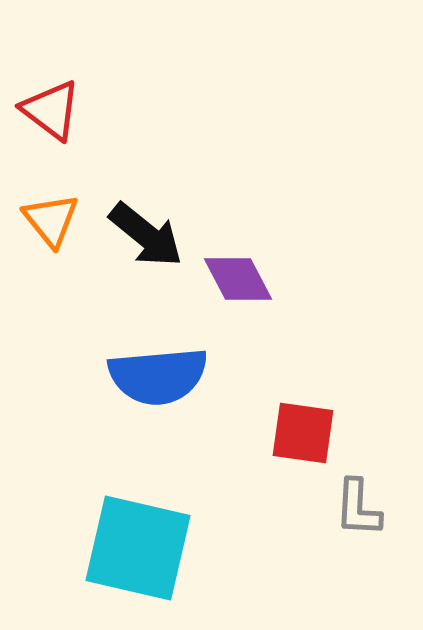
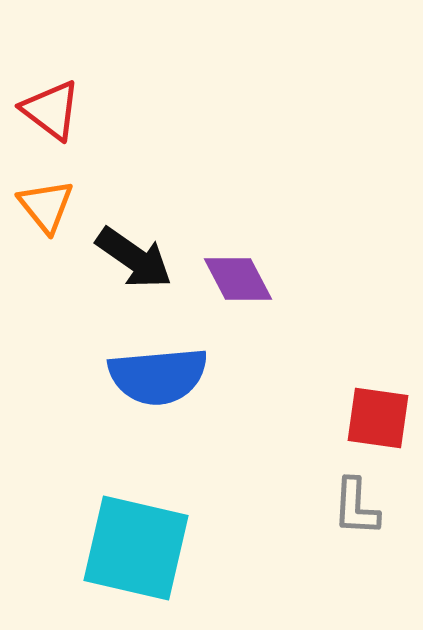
orange triangle: moved 5 px left, 14 px up
black arrow: moved 12 px left, 23 px down; rotated 4 degrees counterclockwise
red square: moved 75 px right, 15 px up
gray L-shape: moved 2 px left, 1 px up
cyan square: moved 2 px left
